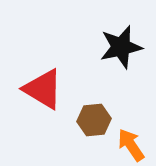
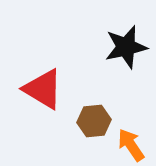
black star: moved 5 px right
brown hexagon: moved 1 px down
